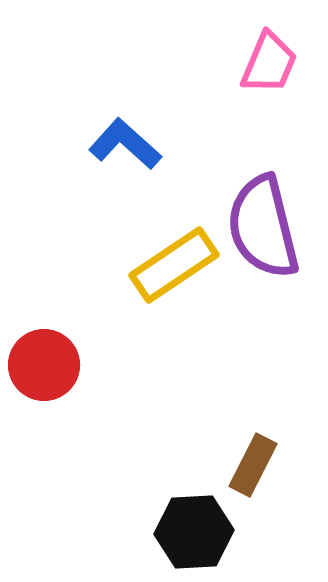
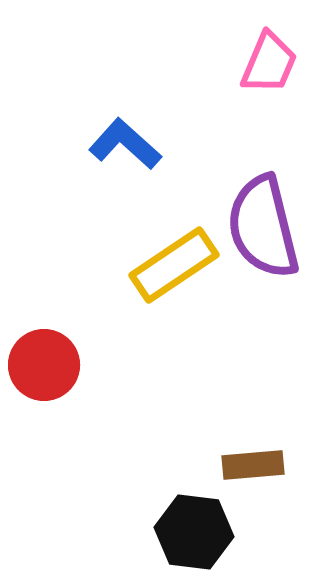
brown rectangle: rotated 58 degrees clockwise
black hexagon: rotated 10 degrees clockwise
